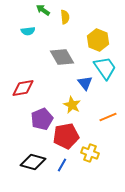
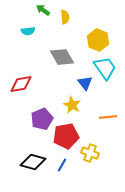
red diamond: moved 2 px left, 4 px up
orange line: rotated 18 degrees clockwise
